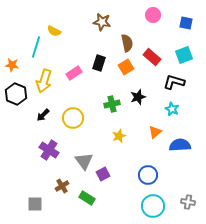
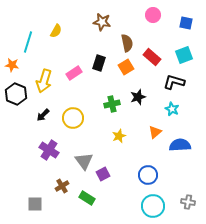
yellow semicircle: moved 2 px right; rotated 88 degrees counterclockwise
cyan line: moved 8 px left, 5 px up
